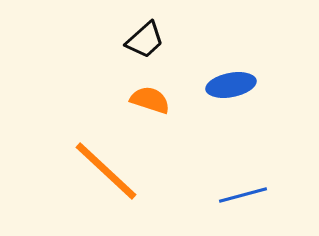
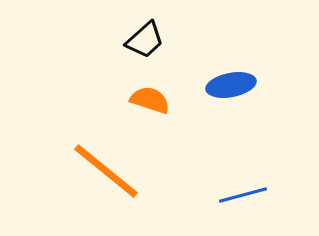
orange line: rotated 4 degrees counterclockwise
